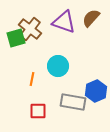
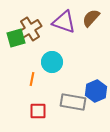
brown cross: rotated 20 degrees clockwise
cyan circle: moved 6 px left, 4 px up
